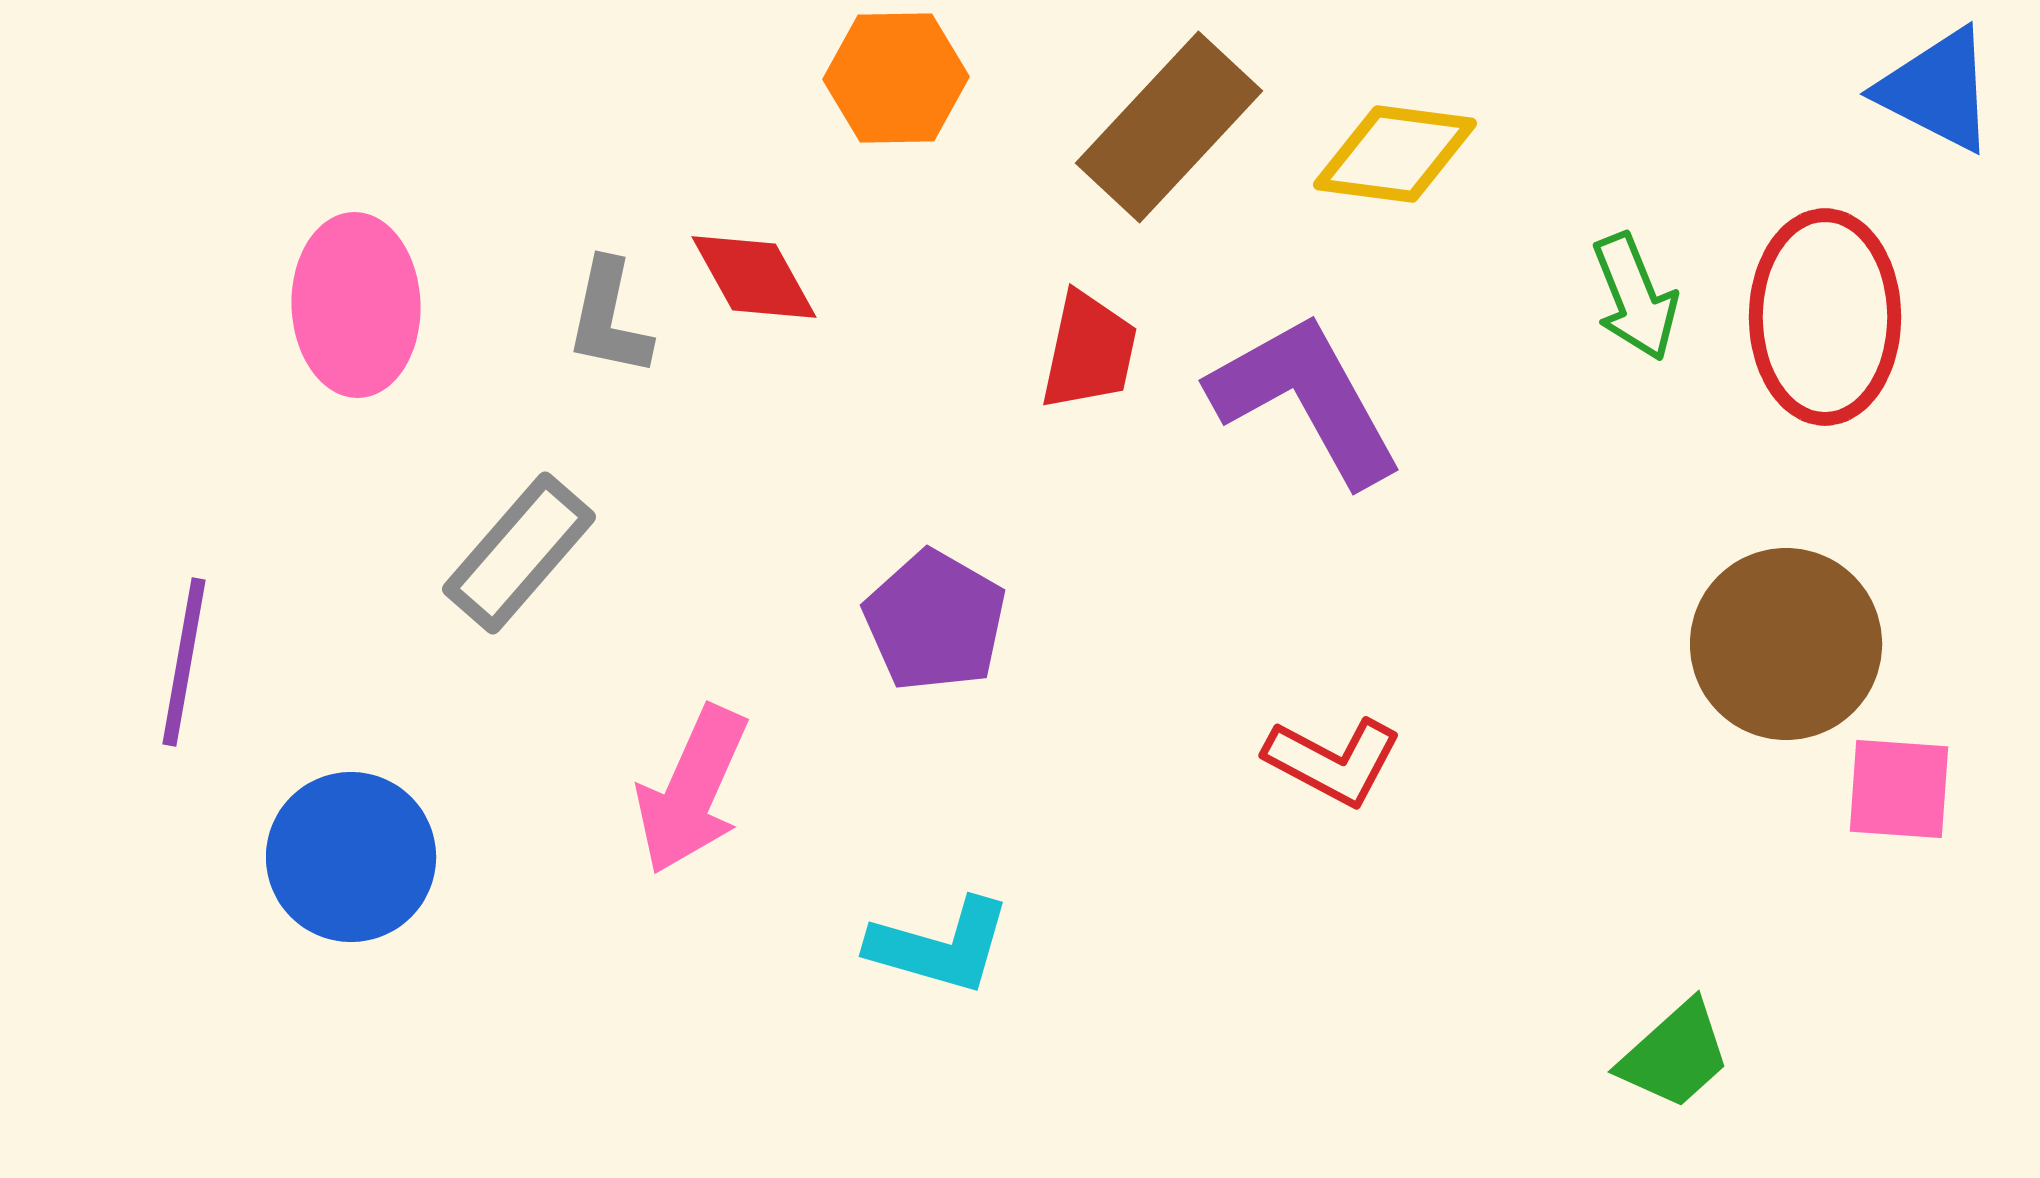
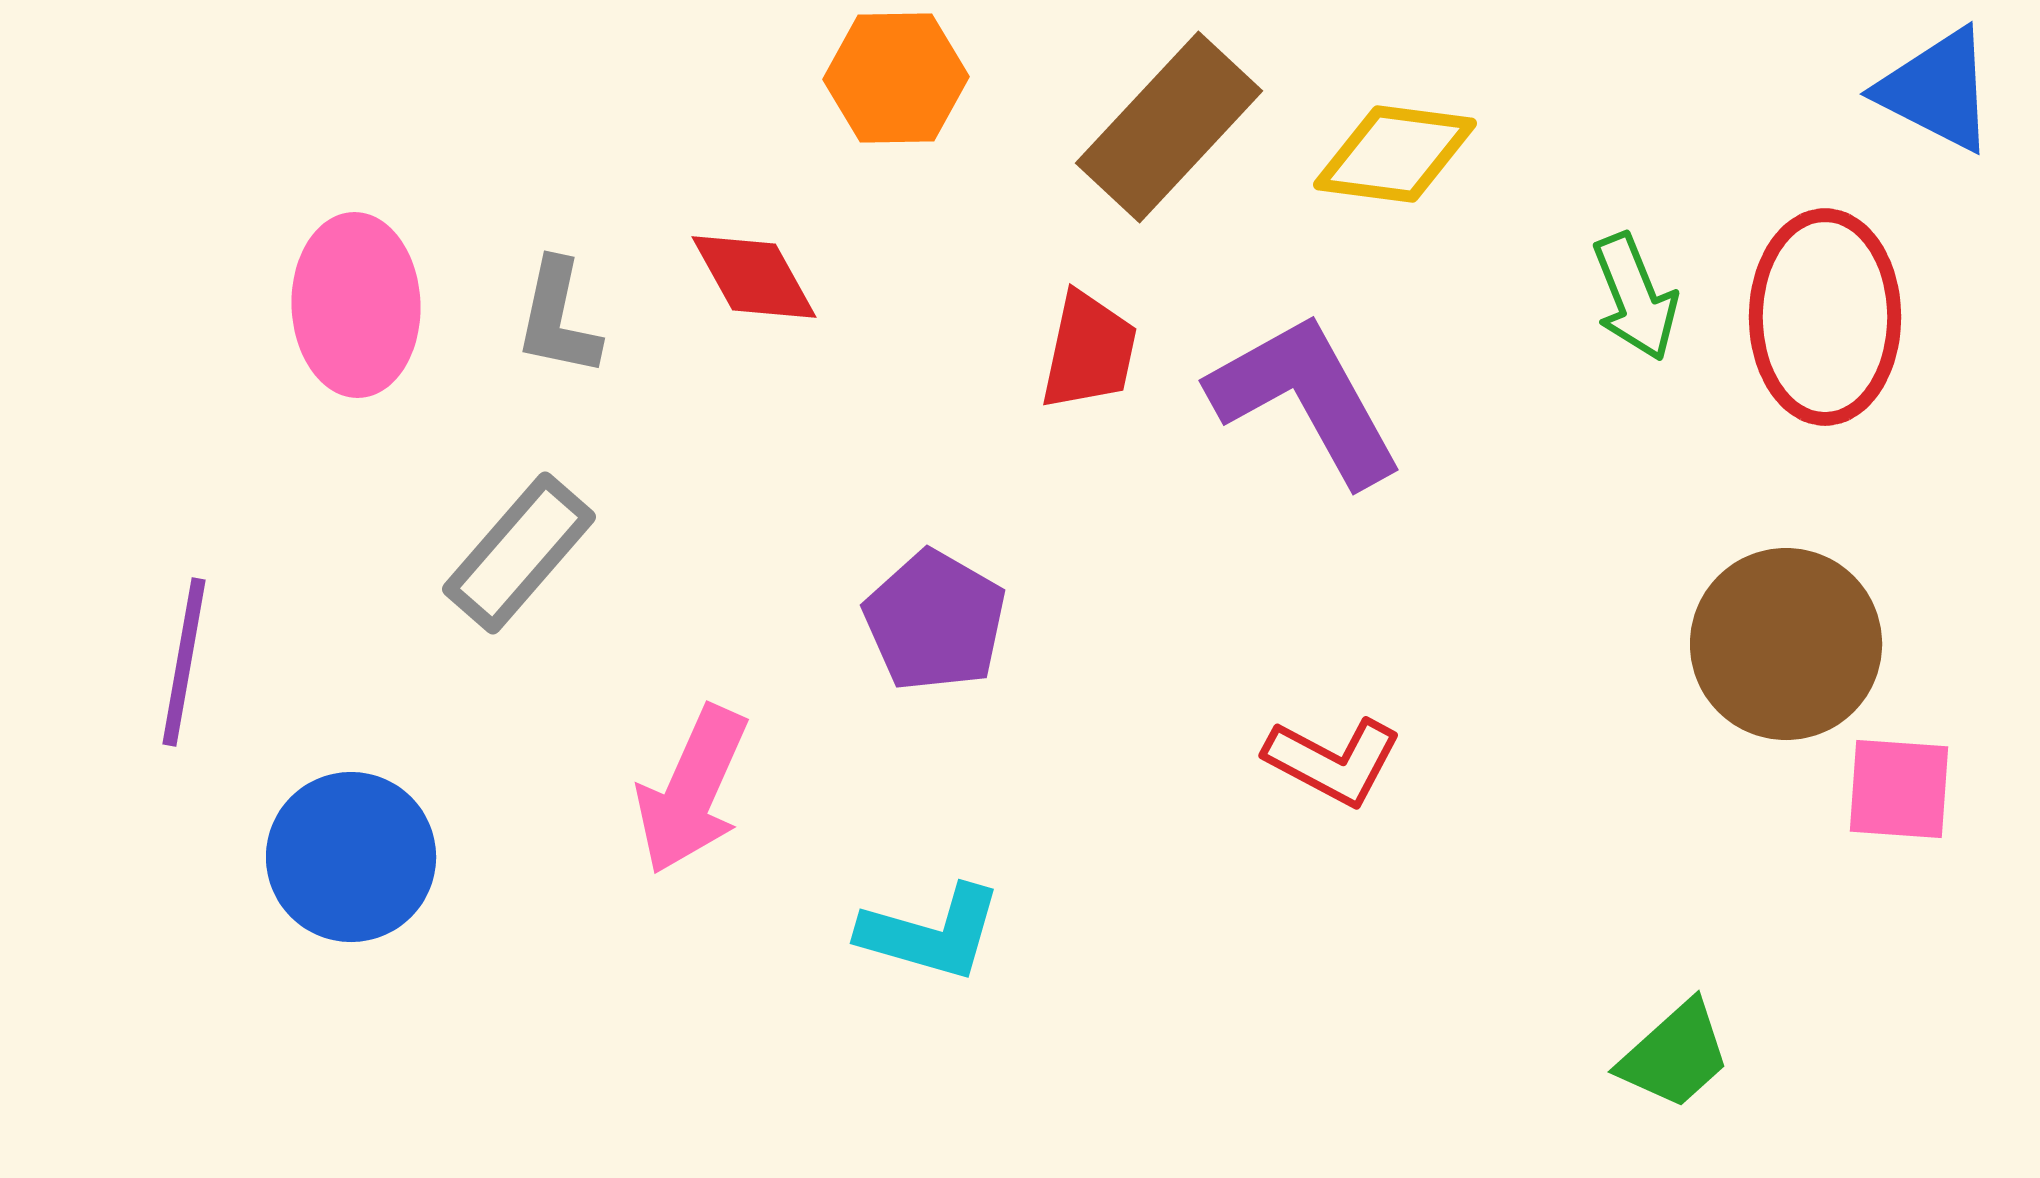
gray L-shape: moved 51 px left
cyan L-shape: moved 9 px left, 13 px up
